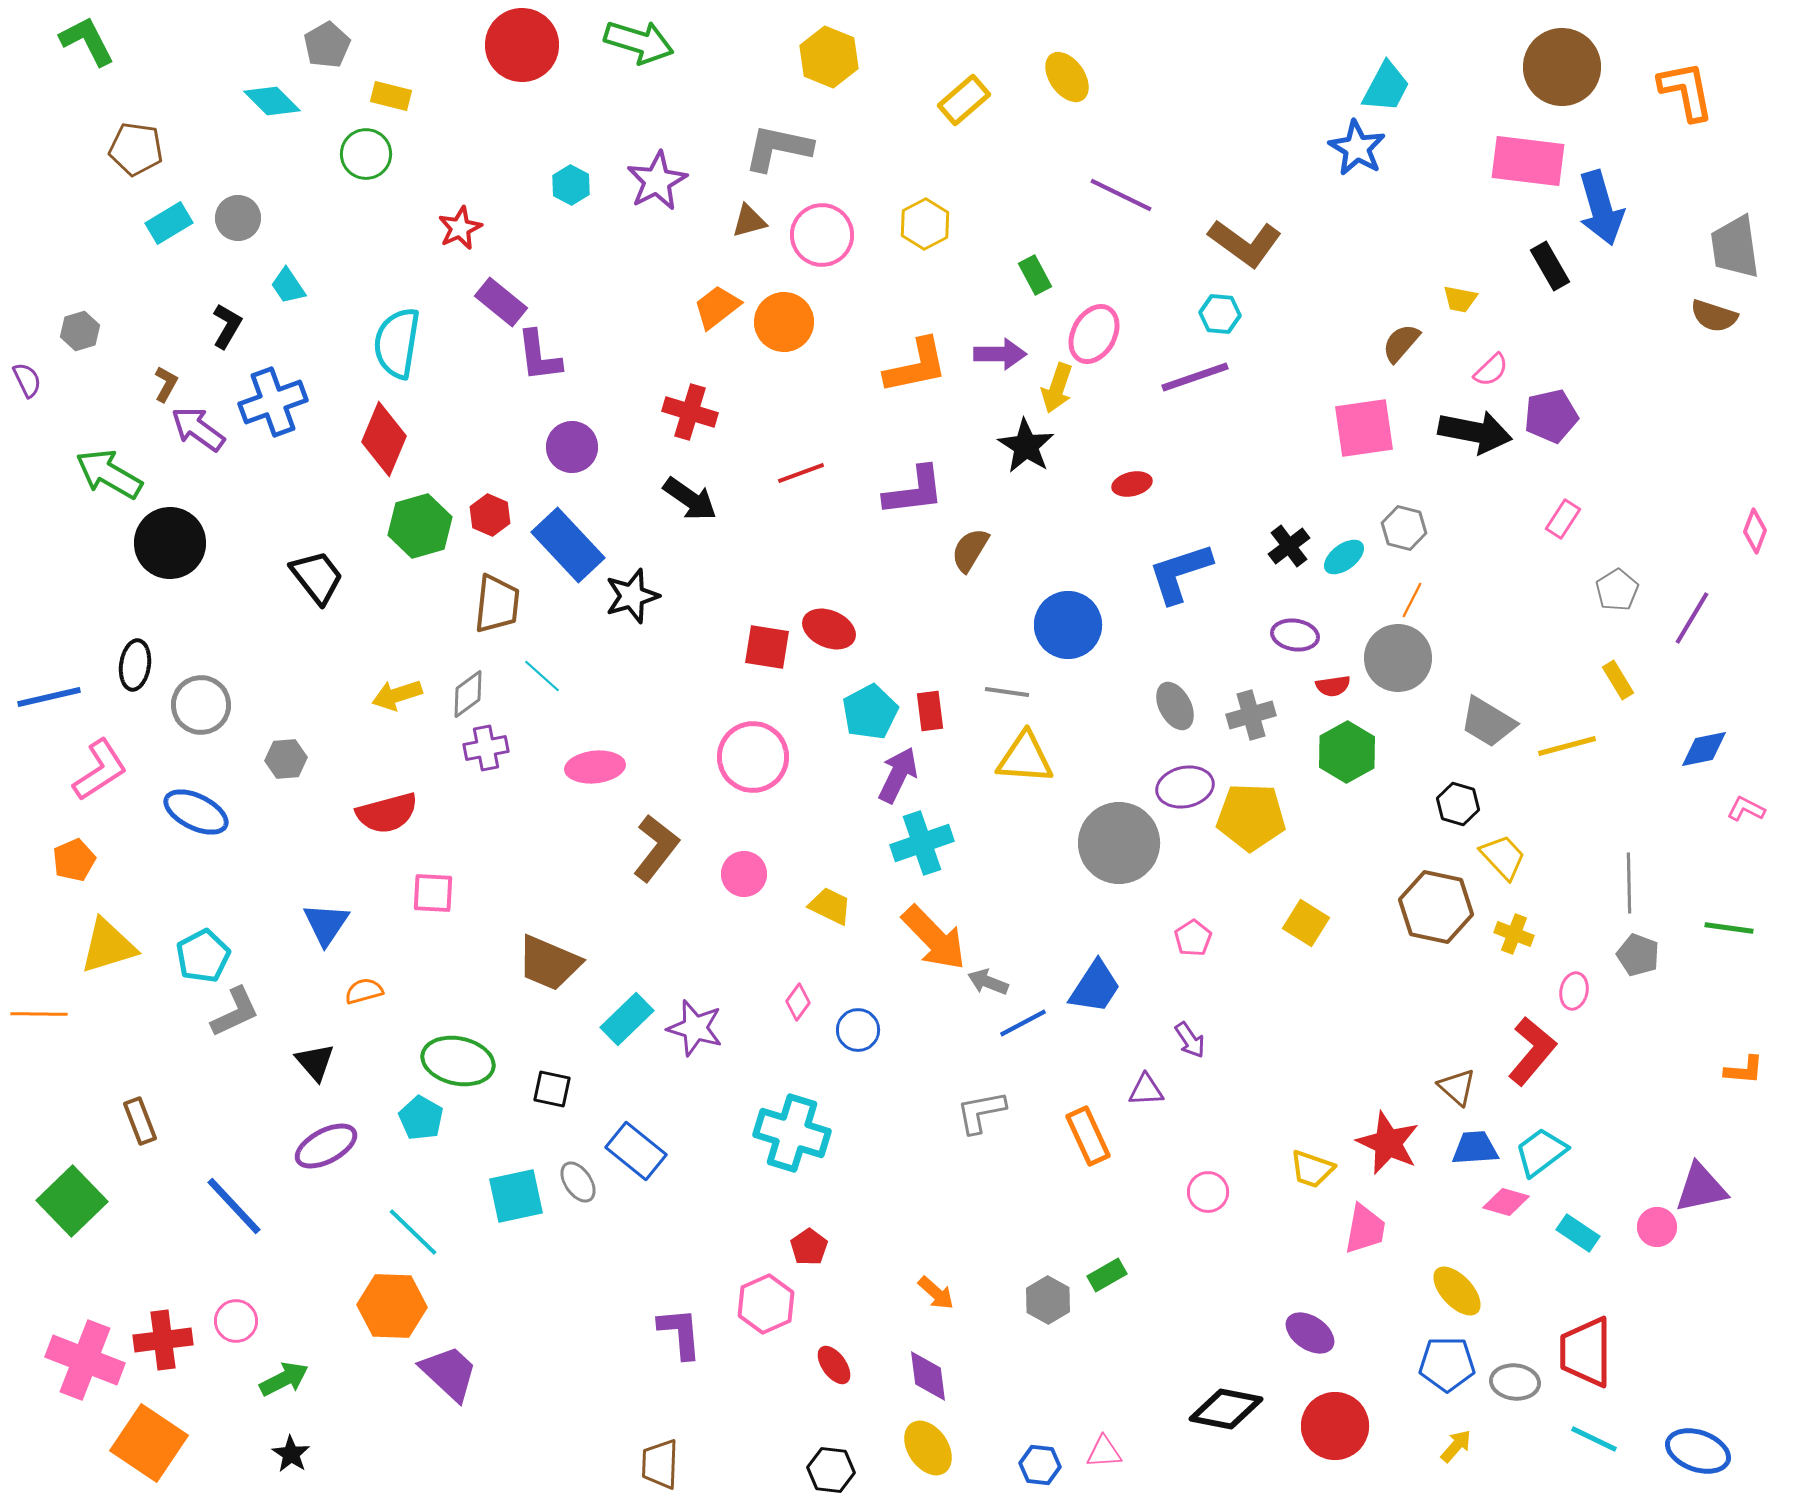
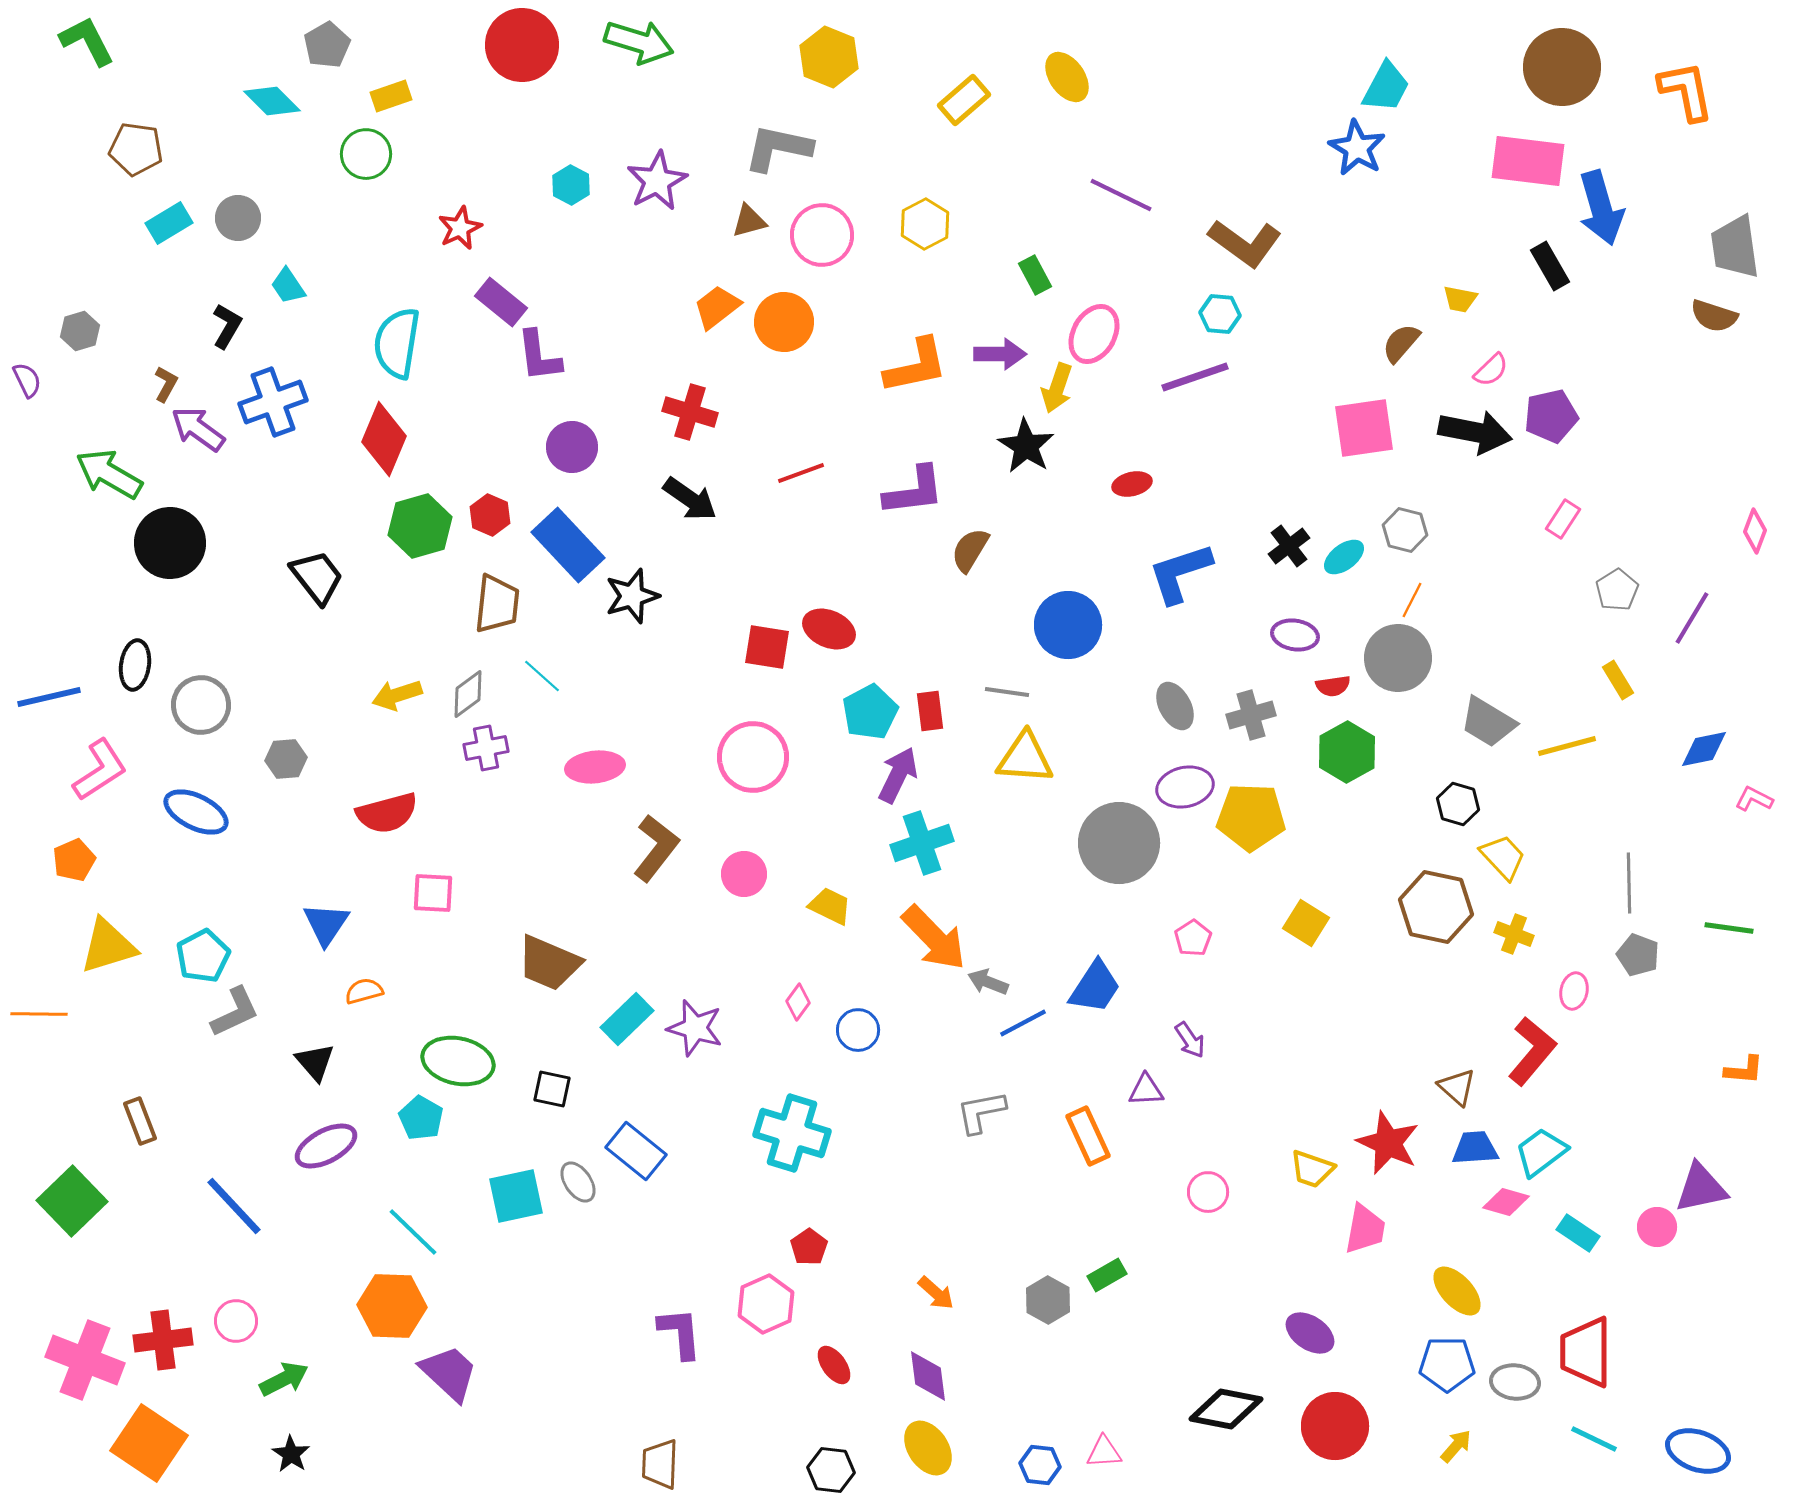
yellow rectangle at (391, 96): rotated 33 degrees counterclockwise
gray hexagon at (1404, 528): moved 1 px right, 2 px down
pink L-shape at (1746, 809): moved 8 px right, 10 px up
